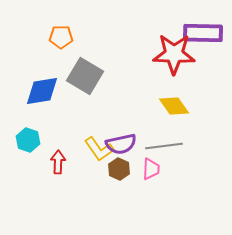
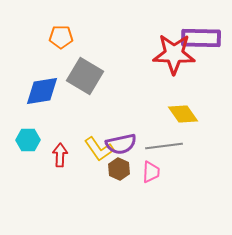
purple rectangle: moved 2 px left, 5 px down
yellow diamond: moved 9 px right, 8 px down
cyan hexagon: rotated 20 degrees counterclockwise
red arrow: moved 2 px right, 7 px up
pink trapezoid: moved 3 px down
